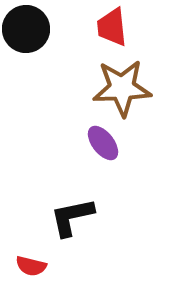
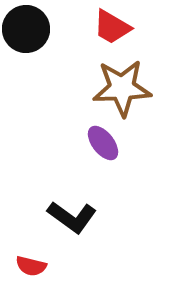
red trapezoid: rotated 54 degrees counterclockwise
black L-shape: rotated 132 degrees counterclockwise
